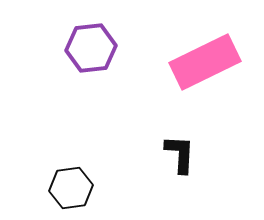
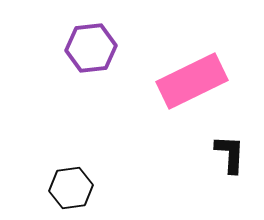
pink rectangle: moved 13 px left, 19 px down
black L-shape: moved 50 px right
